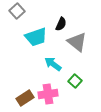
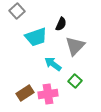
gray triangle: moved 2 px left, 4 px down; rotated 35 degrees clockwise
brown rectangle: moved 5 px up
